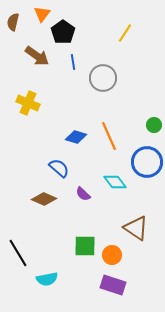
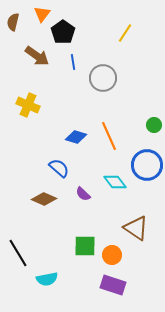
yellow cross: moved 2 px down
blue circle: moved 3 px down
